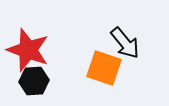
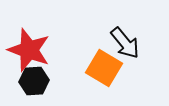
red star: moved 1 px right
orange square: rotated 12 degrees clockwise
